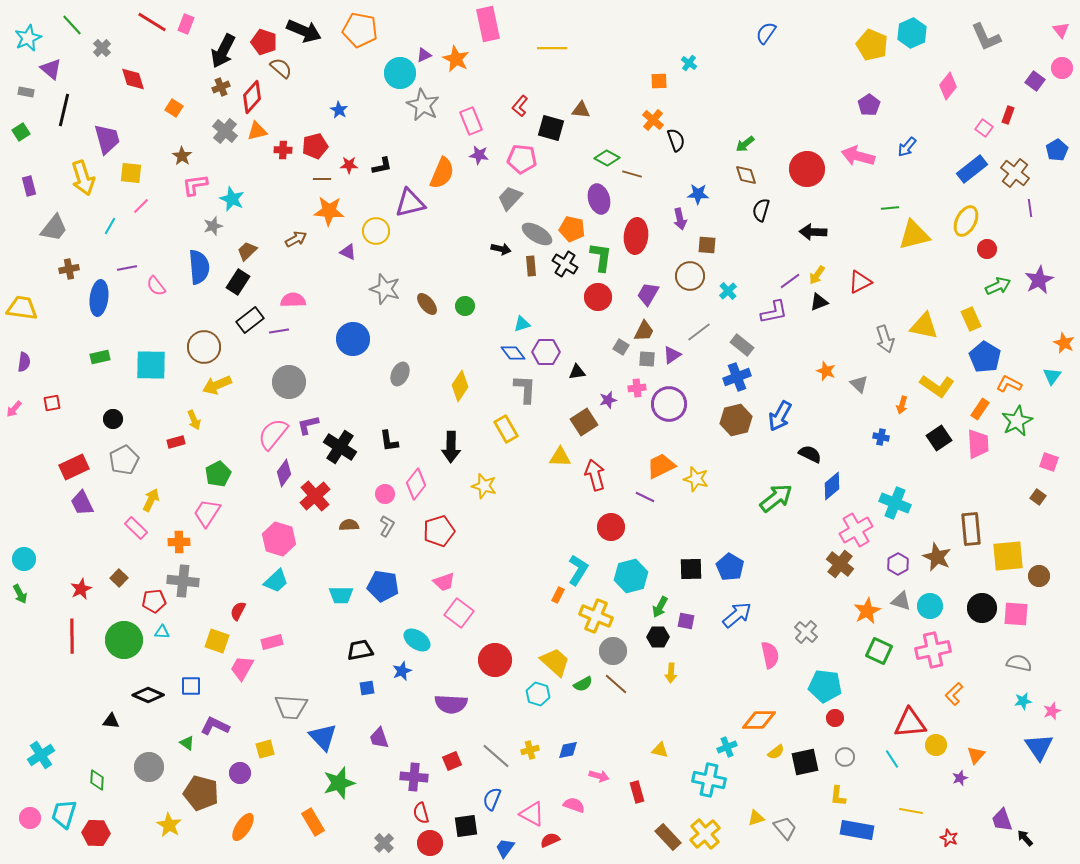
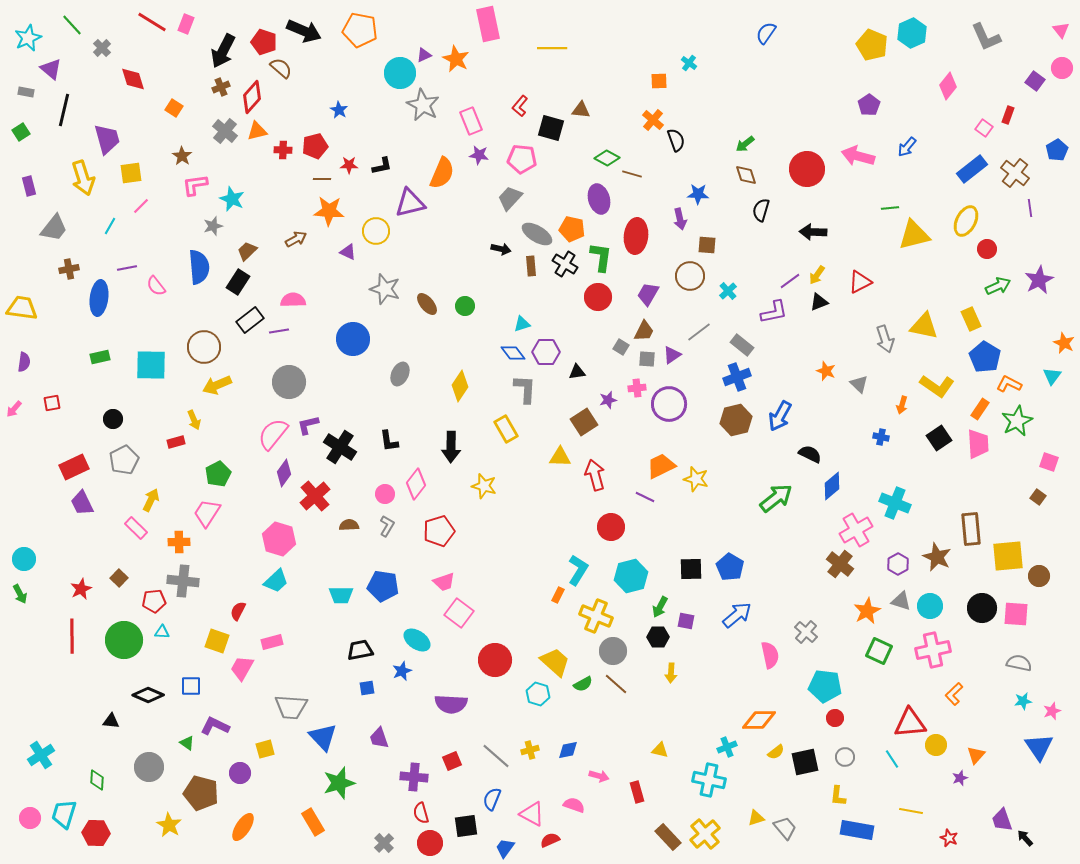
yellow square at (131, 173): rotated 15 degrees counterclockwise
